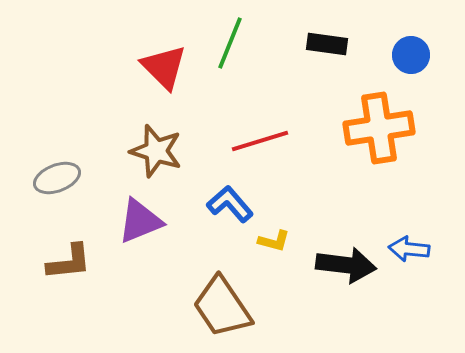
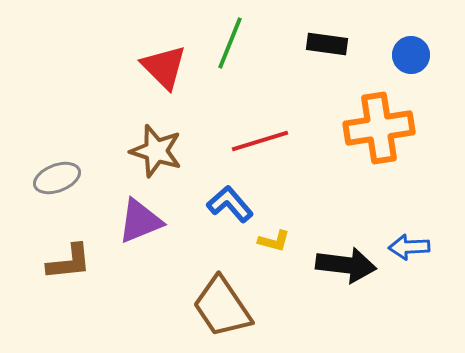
blue arrow: moved 2 px up; rotated 9 degrees counterclockwise
